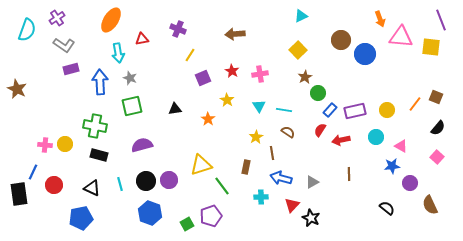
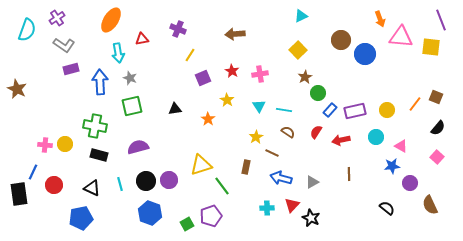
red semicircle at (320, 130): moved 4 px left, 2 px down
purple semicircle at (142, 145): moved 4 px left, 2 px down
brown line at (272, 153): rotated 56 degrees counterclockwise
cyan cross at (261, 197): moved 6 px right, 11 px down
